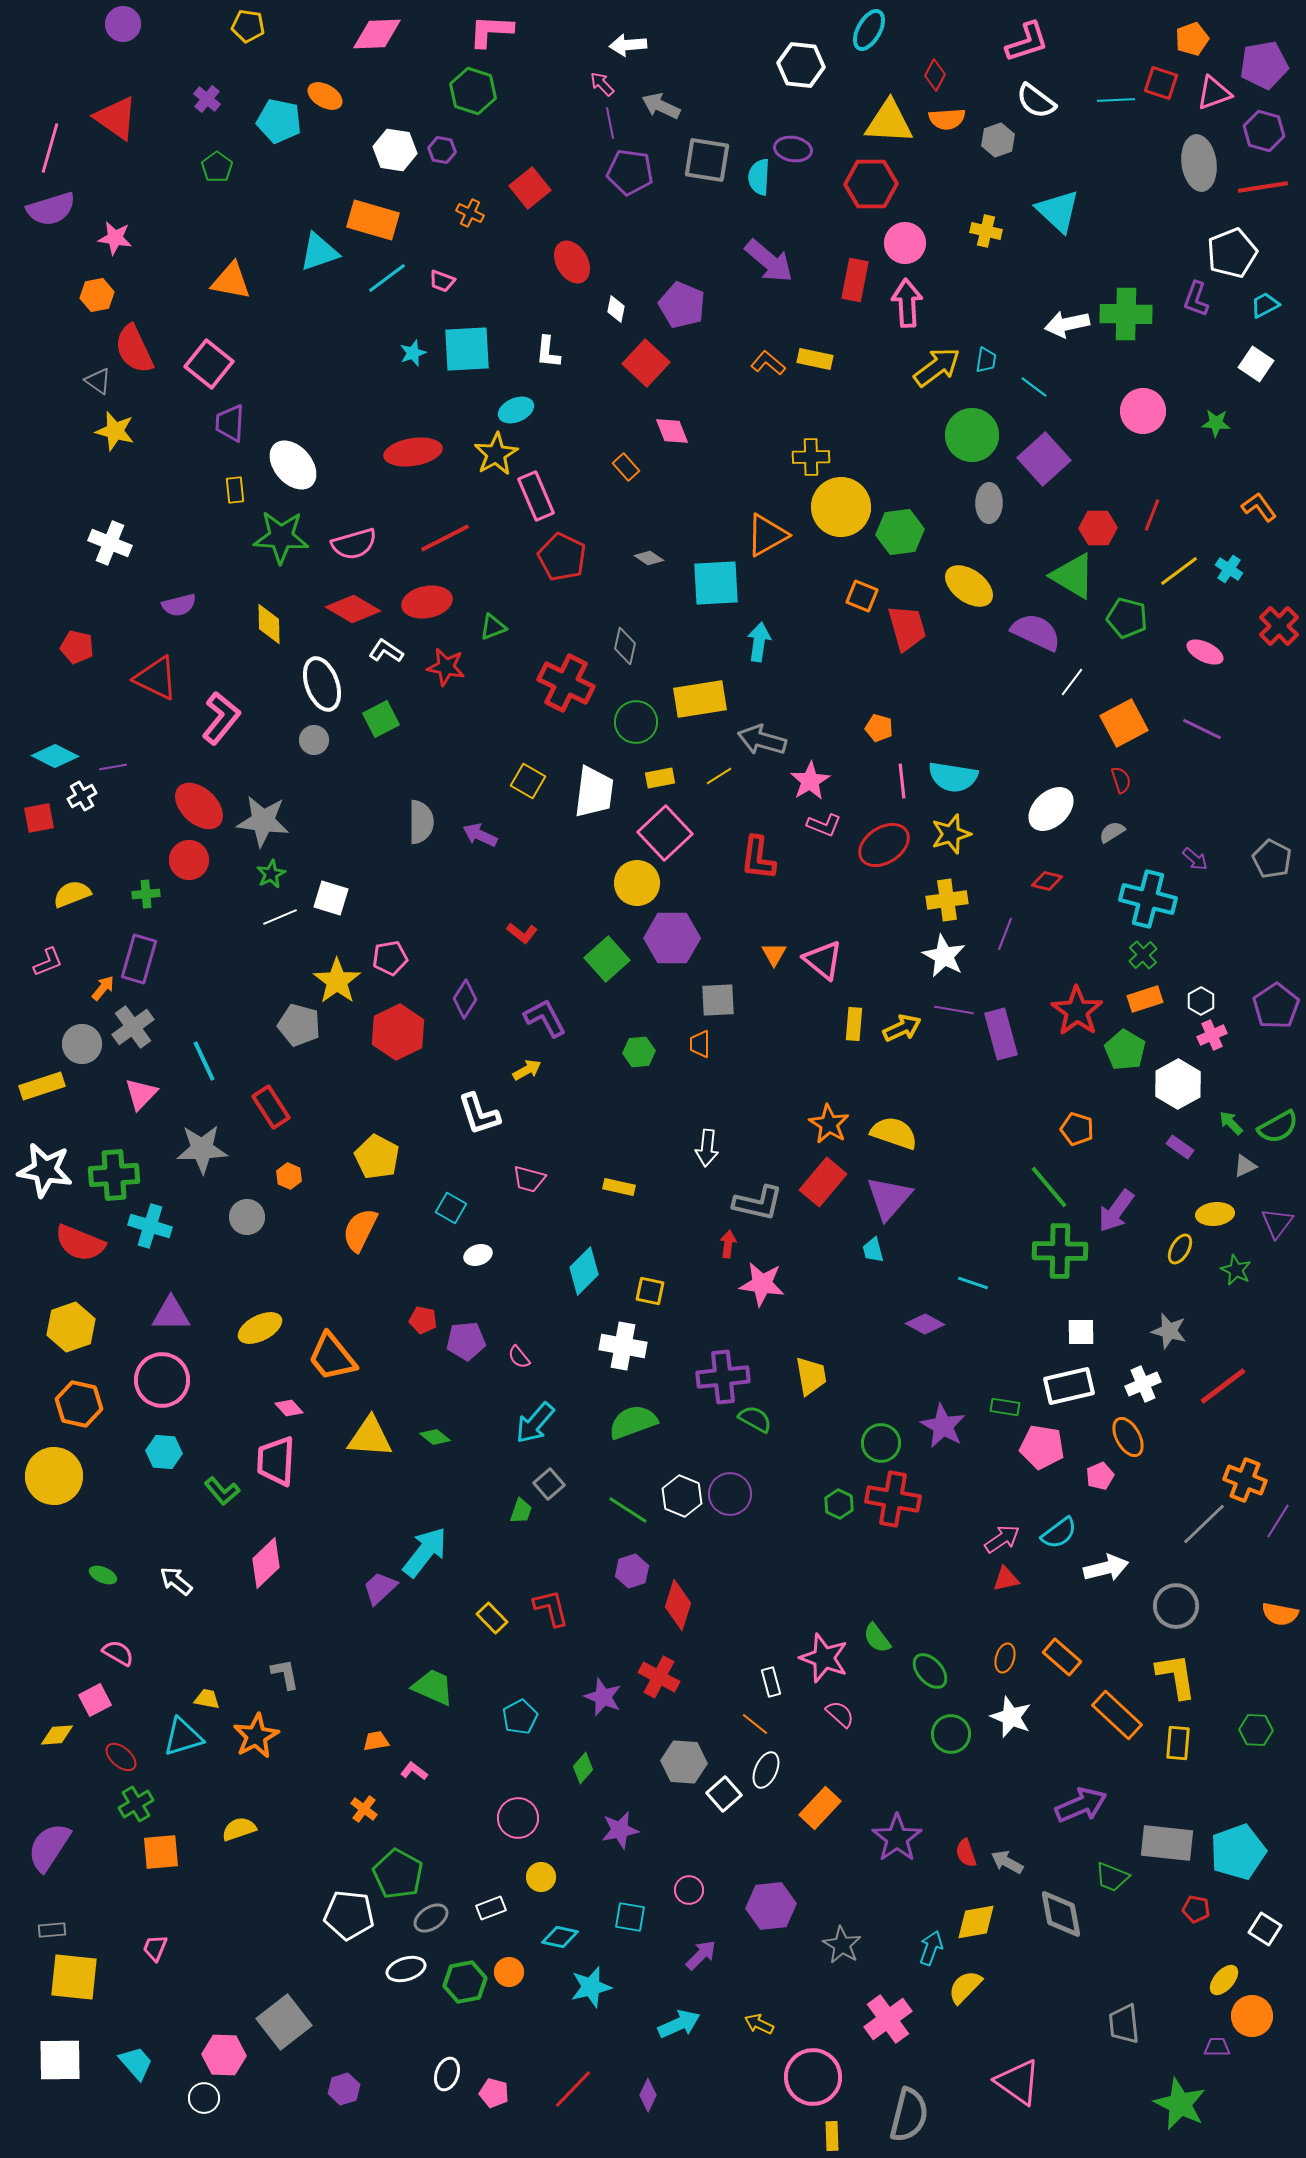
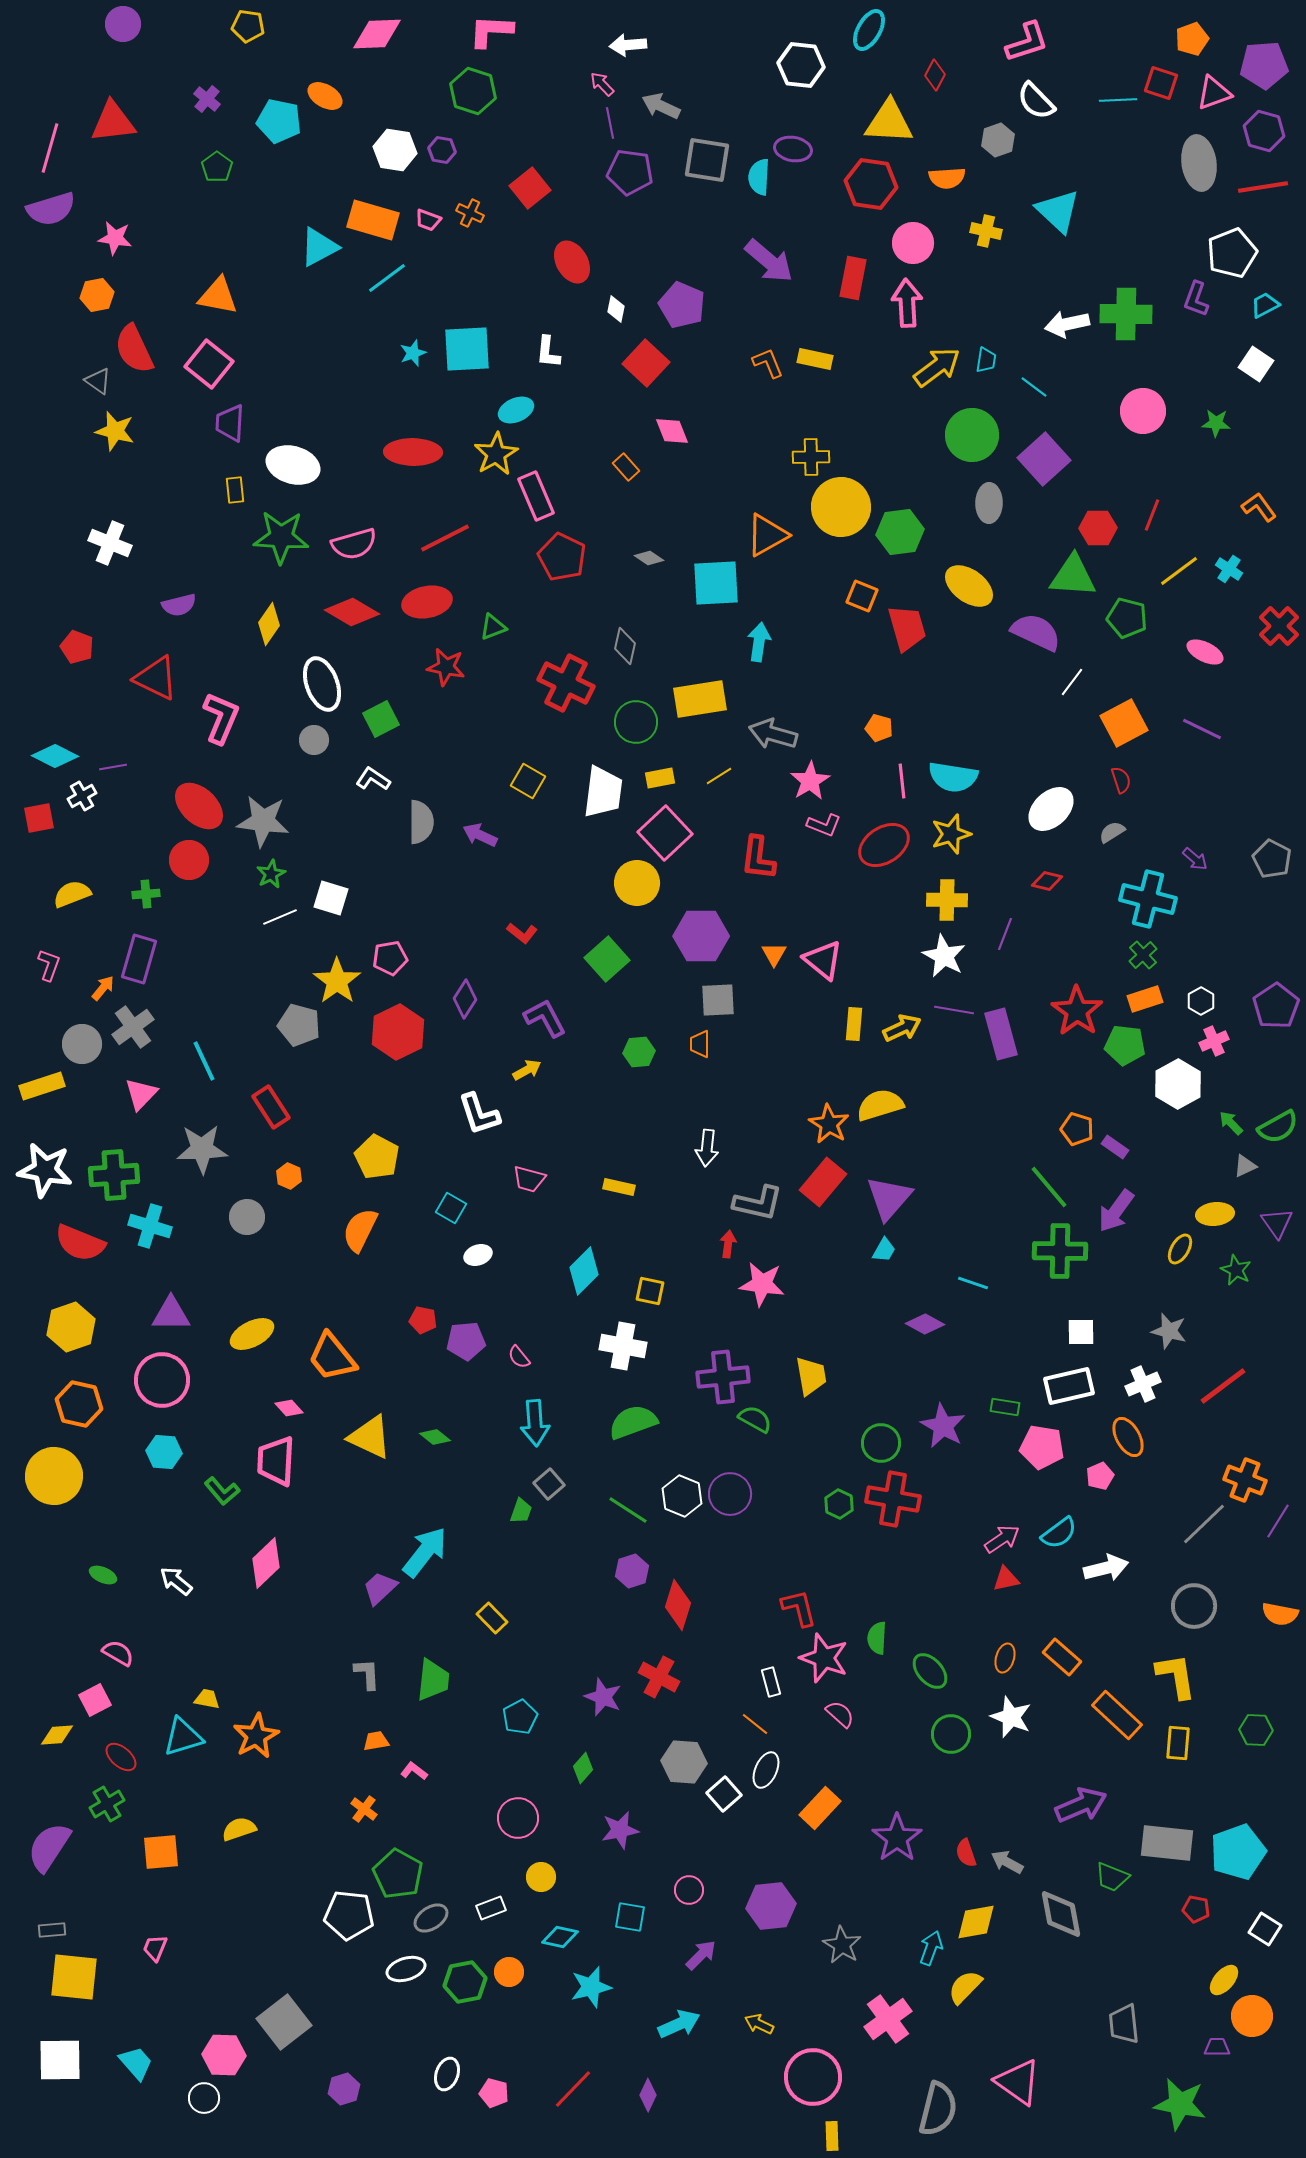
purple pentagon at (1264, 65): rotated 6 degrees clockwise
cyan line at (1116, 100): moved 2 px right
white semicircle at (1036, 101): rotated 9 degrees clockwise
red triangle at (116, 118): moved 3 px left, 4 px down; rotated 42 degrees counterclockwise
orange semicircle at (947, 119): moved 59 px down
red hexagon at (871, 184): rotated 9 degrees clockwise
pink circle at (905, 243): moved 8 px right
cyan triangle at (319, 252): moved 5 px up; rotated 9 degrees counterclockwise
red rectangle at (855, 280): moved 2 px left, 2 px up
orange triangle at (231, 281): moved 13 px left, 15 px down
pink trapezoid at (442, 281): moved 14 px left, 61 px up
orange L-shape at (768, 363): rotated 28 degrees clockwise
red ellipse at (413, 452): rotated 10 degrees clockwise
white ellipse at (293, 465): rotated 33 degrees counterclockwise
green triangle at (1073, 576): rotated 27 degrees counterclockwise
red diamond at (353, 609): moved 1 px left, 3 px down
yellow diamond at (269, 624): rotated 36 degrees clockwise
red pentagon at (77, 647): rotated 8 degrees clockwise
white L-shape at (386, 651): moved 13 px left, 128 px down
pink L-shape at (221, 718): rotated 16 degrees counterclockwise
gray arrow at (762, 740): moved 11 px right, 6 px up
white trapezoid at (594, 792): moved 9 px right
yellow cross at (947, 900): rotated 9 degrees clockwise
purple hexagon at (672, 938): moved 29 px right, 2 px up
pink L-shape at (48, 962): moved 1 px right, 3 px down; rotated 48 degrees counterclockwise
pink cross at (1212, 1035): moved 2 px right, 6 px down
green pentagon at (1125, 1050): moved 5 px up; rotated 24 degrees counterclockwise
yellow semicircle at (894, 1133): moved 14 px left, 28 px up; rotated 36 degrees counterclockwise
purple rectangle at (1180, 1147): moved 65 px left
purple triangle at (1277, 1223): rotated 12 degrees counterclockwise
cyan trapezoid at (873, 1250): moved 11 px right; rotated 136 degrees counterclockwise
yellow ellipse at (260, 1328): moved 8 px left, 6 px down
cyan arrow at (535, 1423): rotated 45 degrees counterclockwise
yellow triangle at (370, 1437): rotated 21 degrees clockwise
gray circle at (1176, 1606): moved 18 px right
red L-shape at (551, 1608): moved 248 px right
green semicircle at (877, 1638): rotated 40 degrees clockwise
gray L-shape at (285, 1674): moved 82 px right; rotated 8 degrees clockwise
green trapezoid at (433, 1687): moved 7 px up; rotated 72 degrees clockwise
green cross at (136, 1804): moved 29 px left
green star at (1180, 2104): rotated 14 degrees counterclockwise
gray semicircle at (909, 2115): moved 29 px right, 6 px up
